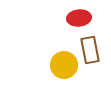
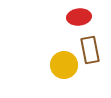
red ellipse: moved 1 px up
